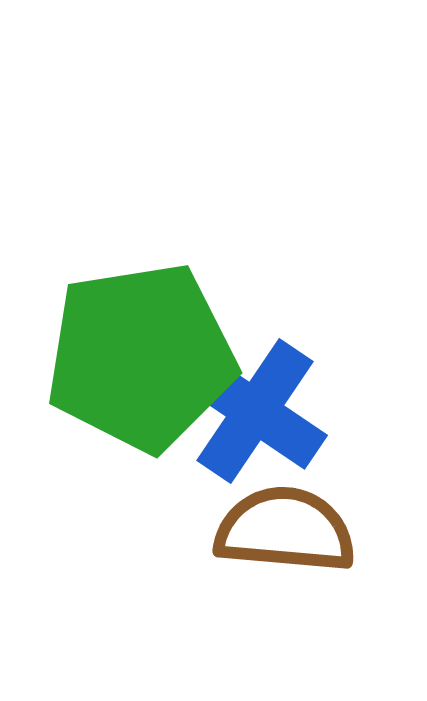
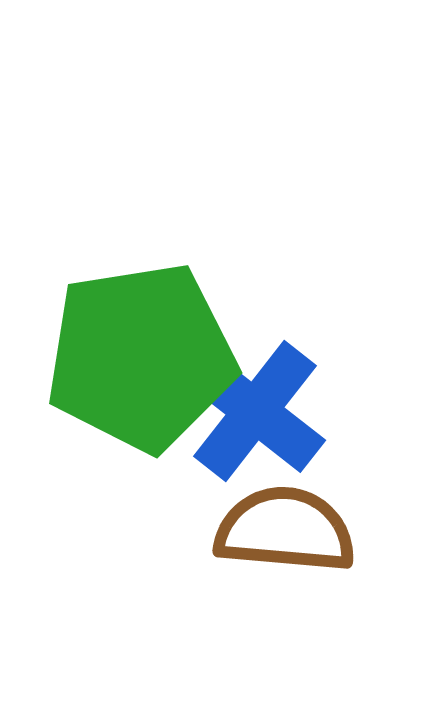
blue cross: rotated 4 degrees clockwise
